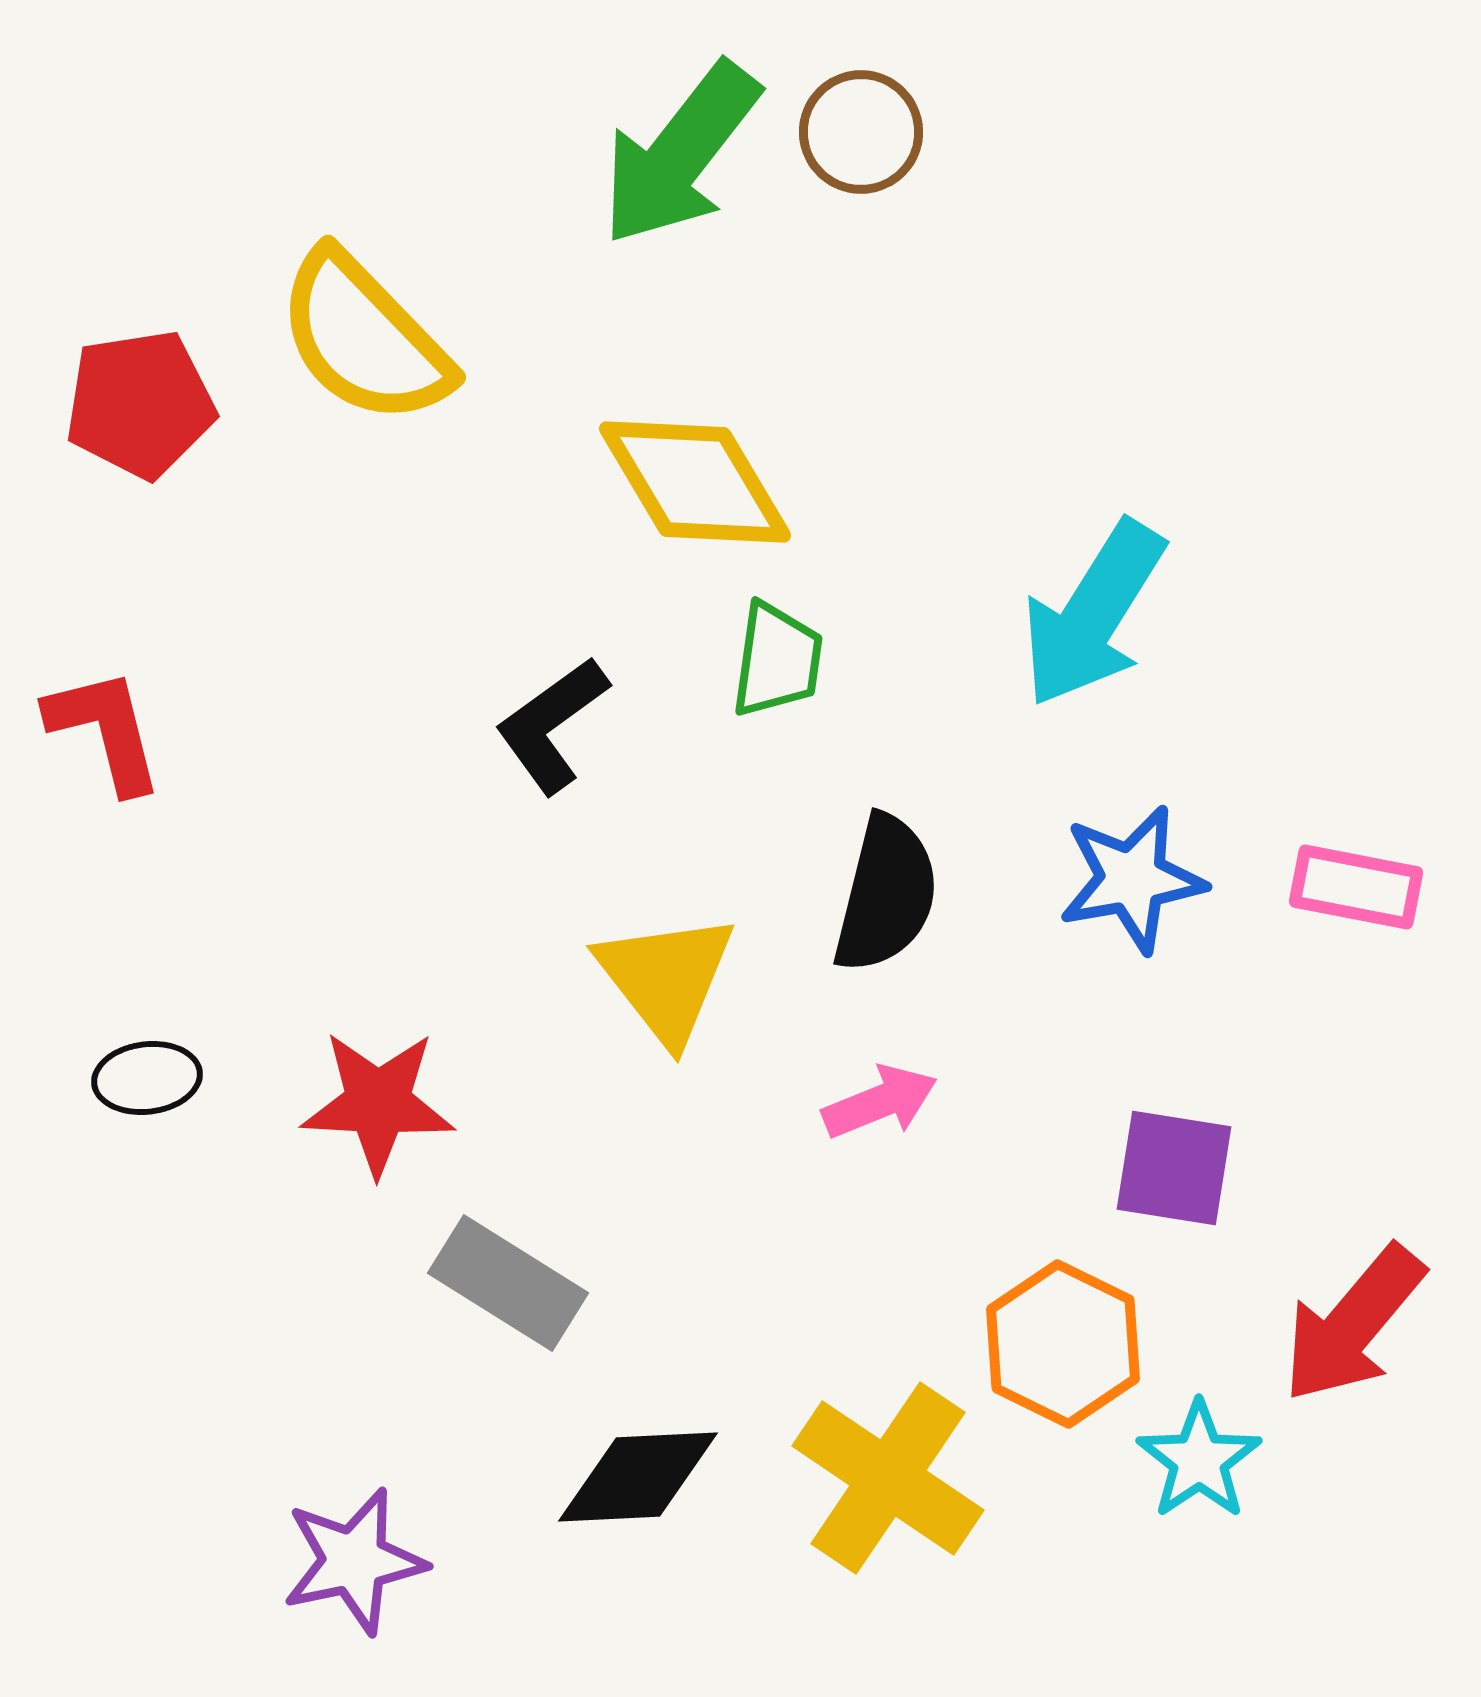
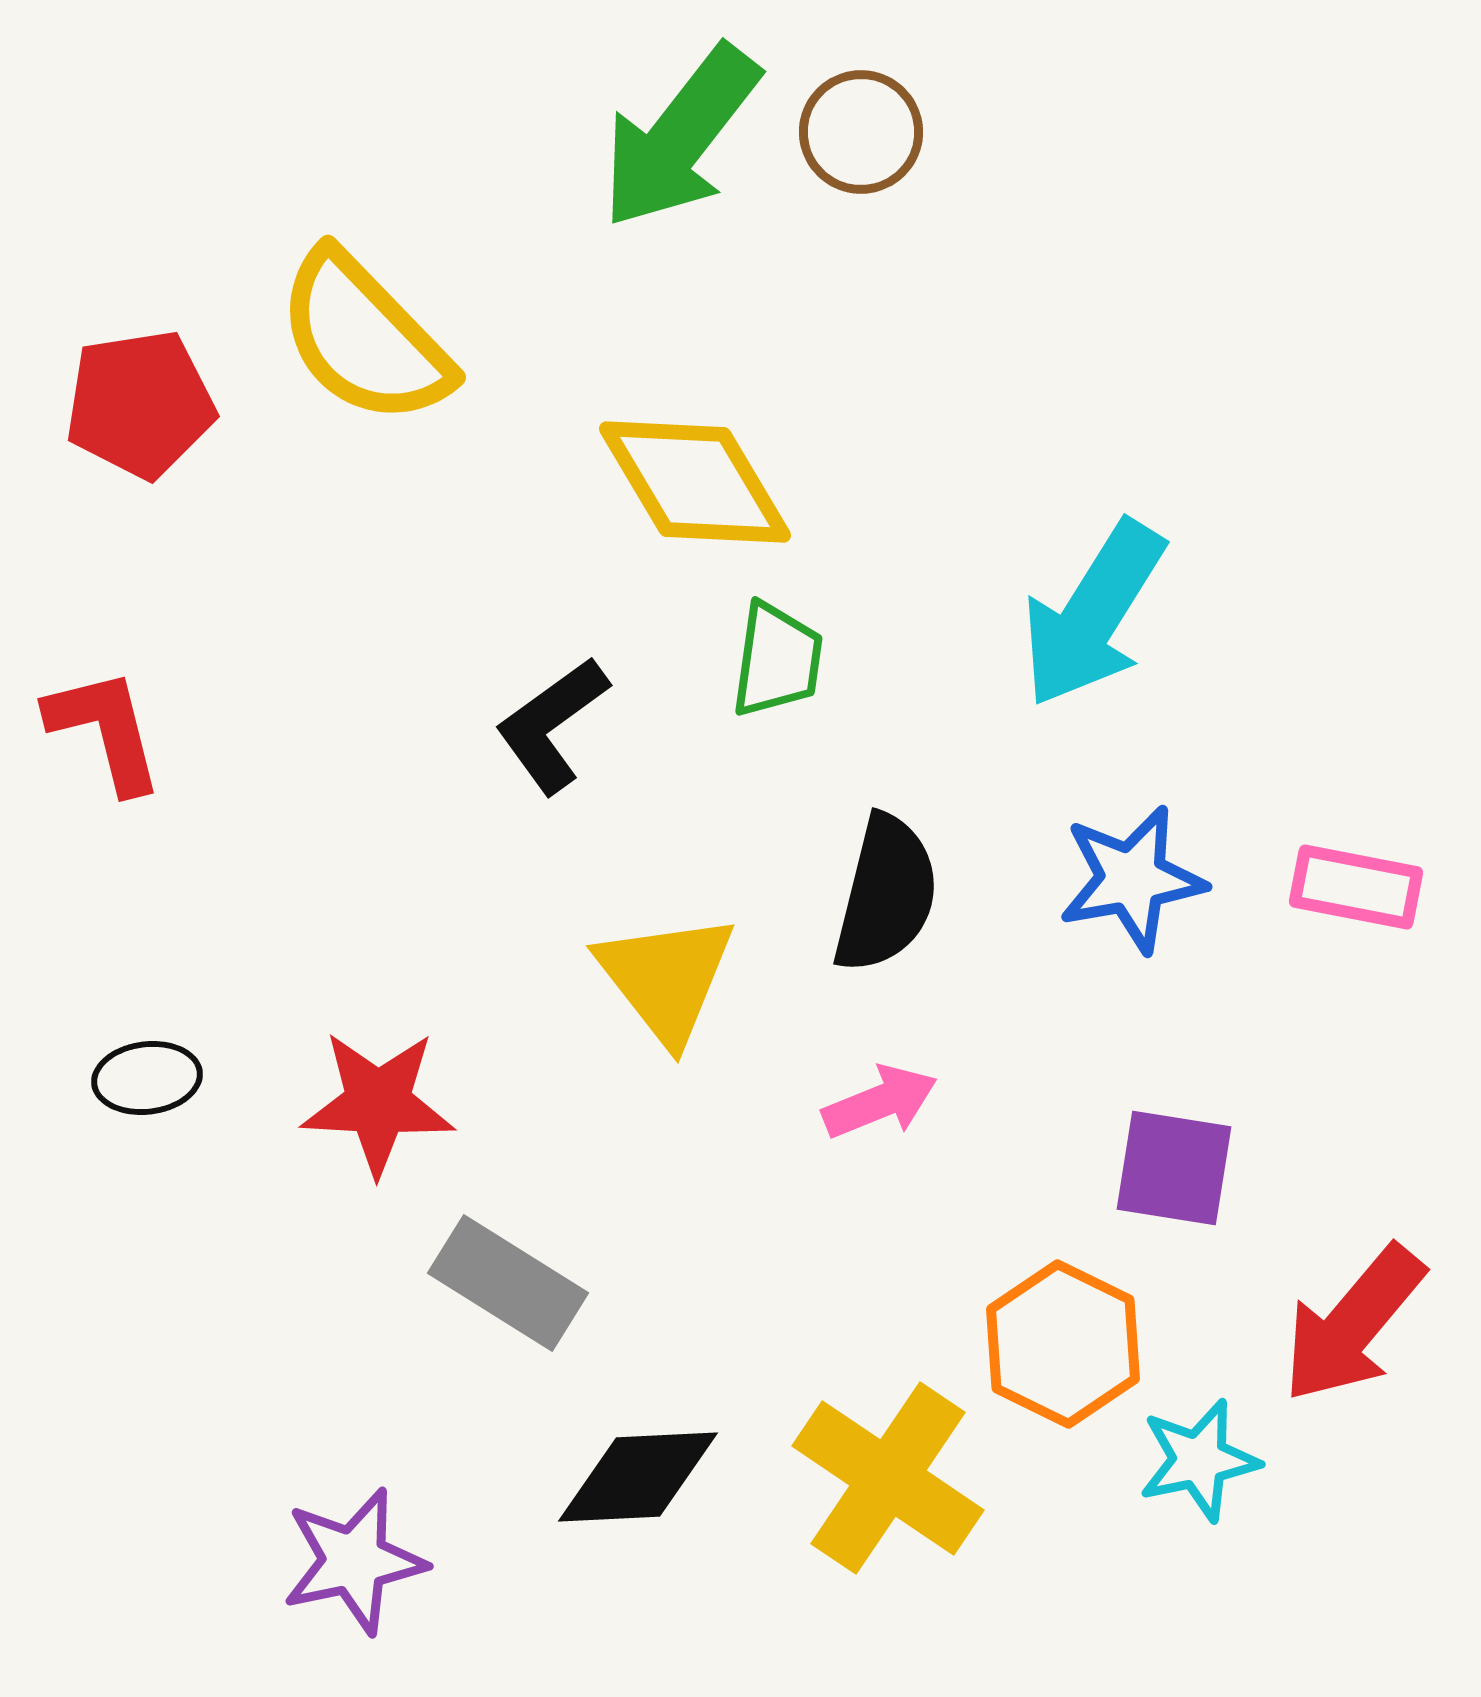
green arrow: moved 17 px up
cyan star: rotated 22 degrees clockwise
